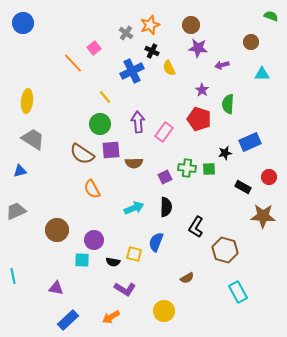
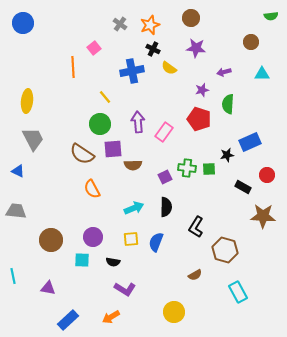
green semicircle at (271, 16): rotated 152 degrees clockwise
brown circle at (191, 25): moved 7 px up
gray cross at (126, 33): moved 6 px left, 9 px up
purple star at (198, 48): moved 2 px left
black cross at (152, 51): moved 1 px right, 2 px up
orange line at (73, 63): moved 4 px down; rotated 40 degrees clockwise
purple arrow at (222, 65): moved 2 px right, 7 px down
yellow semicircle at (169, 68): rotated 28 degrees counterclockwise
blue cross at (132, 71): rotated 15 degrees clockwise
purple star at (202, 90): rotated 24 degrees clockwise
gray trapezoid at (33, 139): rotated 30 degrees clockwise
purple square at (111, 150): moved 2 px right, 1 px up
black star at (225, 153): moved 2 px right, 2 px down
brown semicircle at (134, 163): moved 1 px left, 2 px down
blue triangle at (20, 171): moved 2 px left; rotated 40 degrees clockwise
red circle at (269, 177): moved 2 px left, 2 px up
gray trapezoid at (16, 211): rotated 30 degrees clockwise
brown circle at (57, 230): moved 6 px left, 10 px down
purple circle at (94, 240): moved 1 px left, 3 px up
yellow square at (134, 254): moved 3 px left, 15 px up; rotated 21 degrees counterclockwise
brown semicircle at (187, 278): moved 8 px right, 3 px up
purple triangle at (56, 288): moved 8 px left
yellow circle at (164, 311): moved 10 px right, 1 px down
